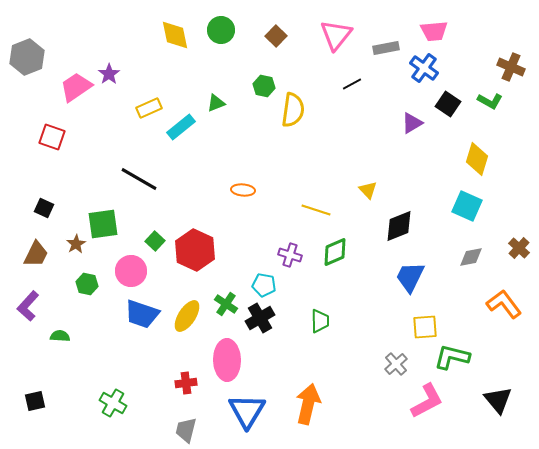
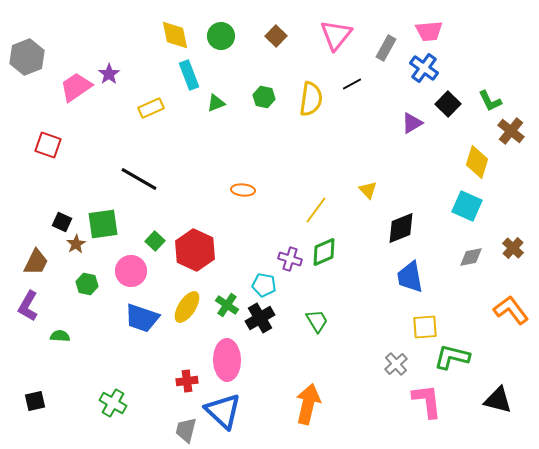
green circle at (221, 30): moved 6 px down
pink trapezoid at (434, 31): moved 5 px left
gray rectangle at (386, 48): rotated 50 degrees counterclockwise
brown cross at (511, 67): moved 64 px down; rotated 16 degrees clockwise
green hexagon at (264, 86): moved 11 px down
green L-shape at (490, 101): rotated 35 degrees clockwise
black square at (448, 104): rotated 10 degrees clockwise
yellow rectangle at (149, 108): moved 2 px right
yellow semicircle at (293, 110): moved 18 px right, 11 px up
cyan rectangle at (181, 127): moved 8 px right, 52 px up; rotated 72 degrees counterclockwise
red square at (52, 137): moved 4 px left, 8 px down
yellow diamond at (477, 159): moved 3 px down
black square at (44, 208): moved 18 px right, 14 px down
yellow line at (316, 210): rotated 72 degrees counterclockwise
black diamond at (399, 226): moved 2 px right, 2 px down
brown cross at (519, 248): moved 6 px left
green diamond at (335, 252): moved 11 px left
brown trapezoid at (36, 254): moved 8 px down
purple cross at (290, 255): moved 4 px down
blue trapezoid at (410, 277): rotated 36 degrees counterclockwise
green cross at (226, 304): moved 1 px right, 1 px down
orange L-shape at (504, 304): moved 7 px right, 6 px down
purple L-shape at (28, 306): rotated 12 degrees counterclockwise
blue trapezoid at (142, 314): moved 4 px down
yellow ellipse at (187, 316): moved 9 px up
green trapezoid at (320, 321): moved 3 px left; rotated 30 degrees counterclockwise
red cross at (186, 383): moved 1 px right, 2 px up
black triangle at (498, 400): rotated 36 degrees counterclockwise
pink L-shape at (427, 401): rotated 69 degrees counterclockwise
blue triangle at (247, 411): moved 24 px left; rotated 18 degrees counterclockwise
